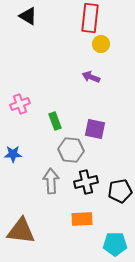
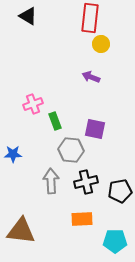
pink cross: moved 13 px right
cyan pentagon: moved 3 px up
